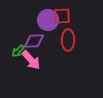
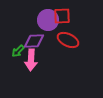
red ellipse: rotated 65 degrees counterclockwise
pink arrow: rotated 45 degrees clockwise
